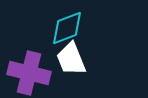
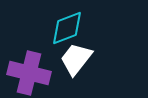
white trapezoid: moved 5 px right; rotated 60 degrees clockwise
